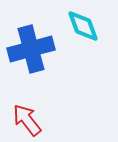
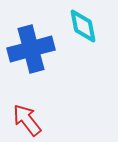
cyan diamond: rotated 9 degrees clockwise
